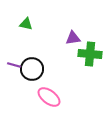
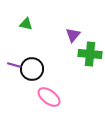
purple triangle: moved 3 px up; rotated 42 degrees counterclockwise
